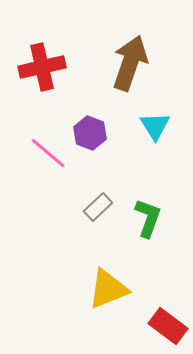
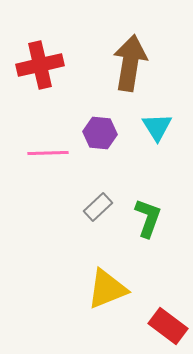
brown arrow: rotated 10 degrees counterclockwise
red cross: moved 2 px left, 2 px up
cyan triangle: moved 2 px right, 1 px down
purple hexagon: moved 10 px right; rotated 16 degrees counterclockwise
pink line: rotated 42 degrees counterclockwise
yellow triangle: moved 1 px left
